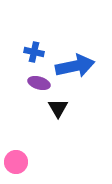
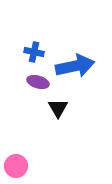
purple ellipse: moved 1 px left, 1 px up
pink circle: moved 4 px down
